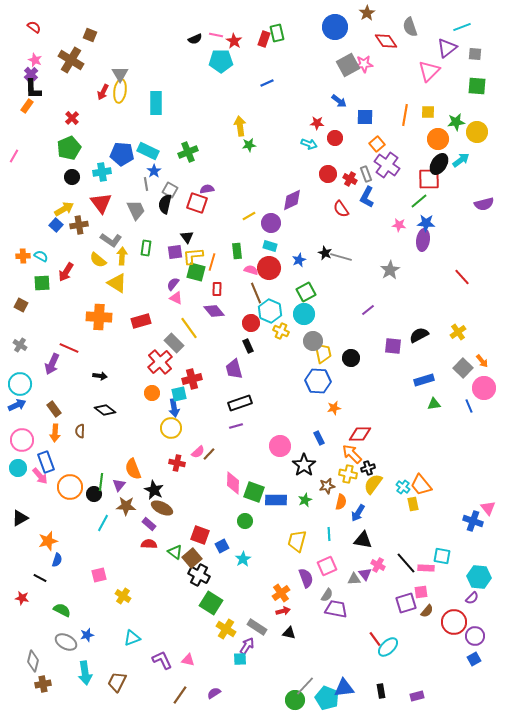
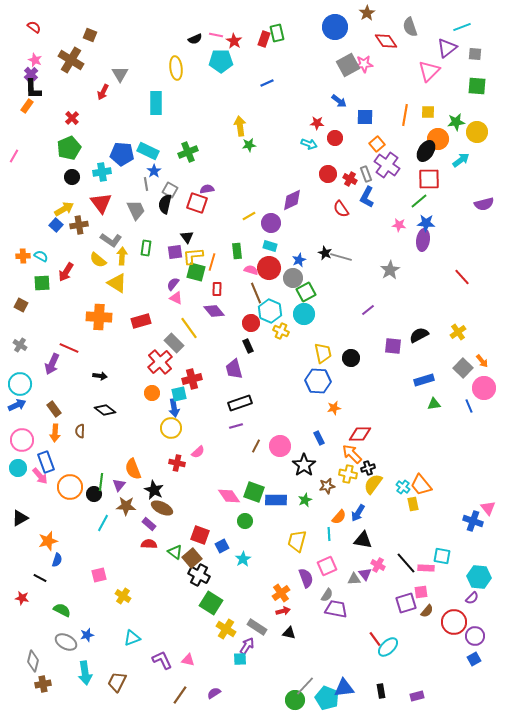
yellow ellipse at (120, 91): moved 56 px right, 23 px up; rotated 15 degrees counterclockwise
black ellipse at (439, 164): moved 13 px left, 13 px up
gray circle at (313, 341): moved 20 px left, 63 px up
brown line at (209, 454): moved 47 px right, 8 px up; rotated 16 degrees counterclockwise
pink diamond at (233, 483): moved 4 px left, 13 px down; rotated 35 degrees counterclockwise
orange semicircle at (341, 502): moved 2 px left, 15 px down; rotated 28 degrees clockwise
